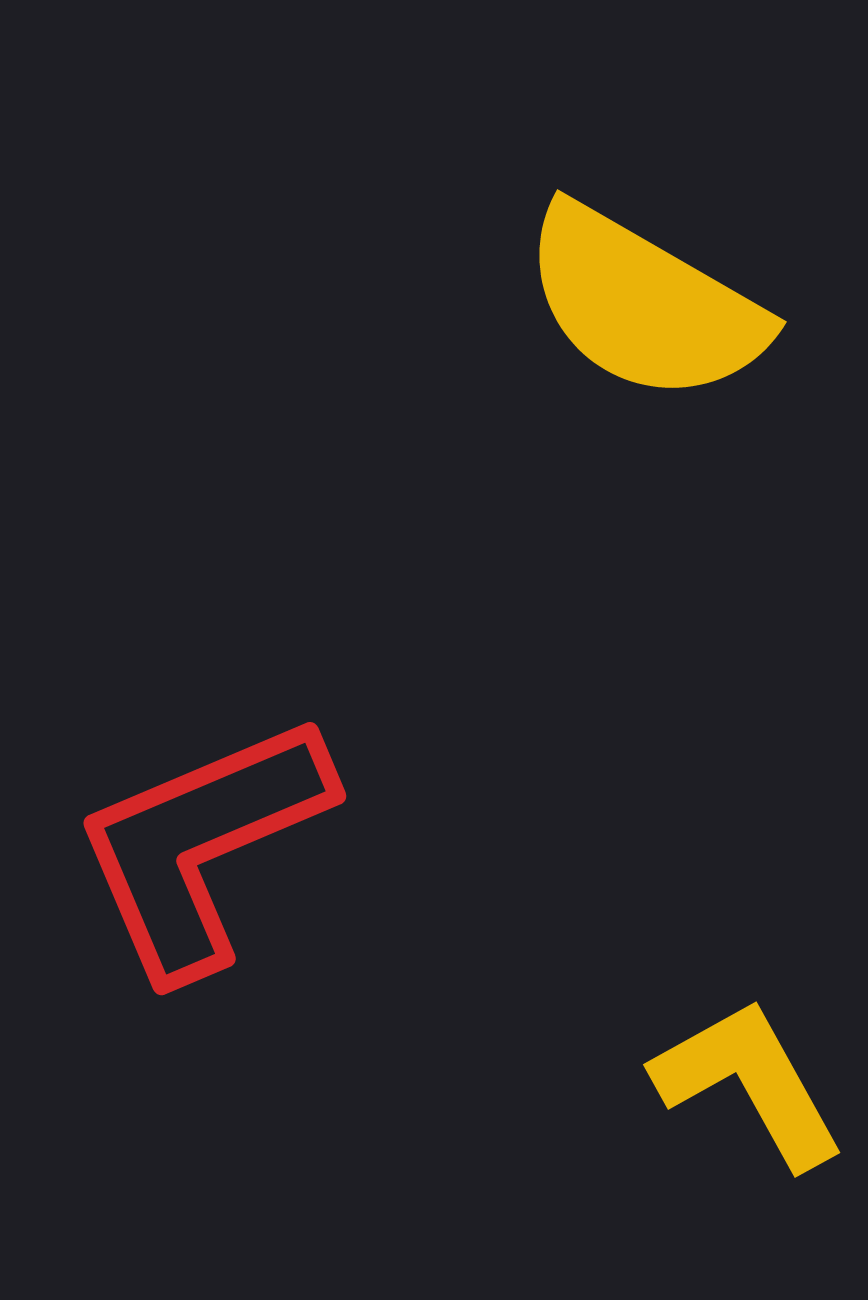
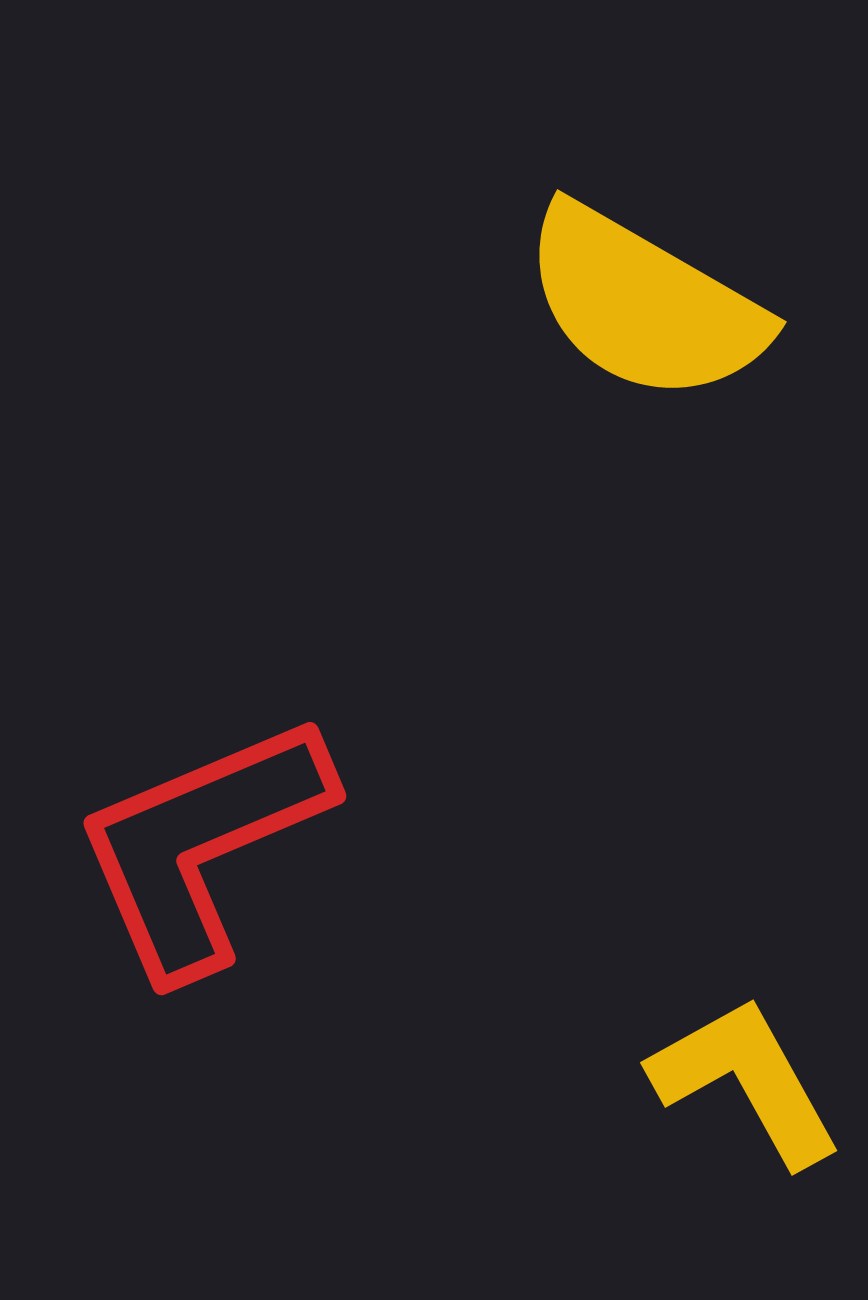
yellow L-shape: moved 3 px left, 2 px up
